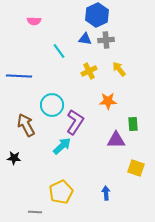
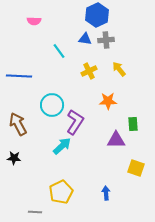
brown arrow: moved 8 px left, 1 px up
